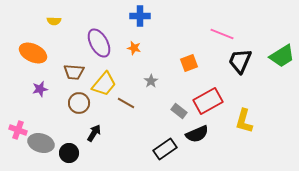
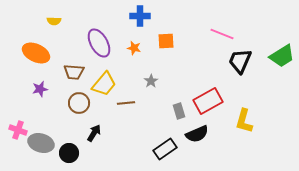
orange ellipse: moved 3 px right
orange square: moved 23 px left, 22 px up; rotated 18 degrees clockwise
brown line: rotated 36 degrees counterclockwise
gray rectangle: rotated 35 degrees clockwise
